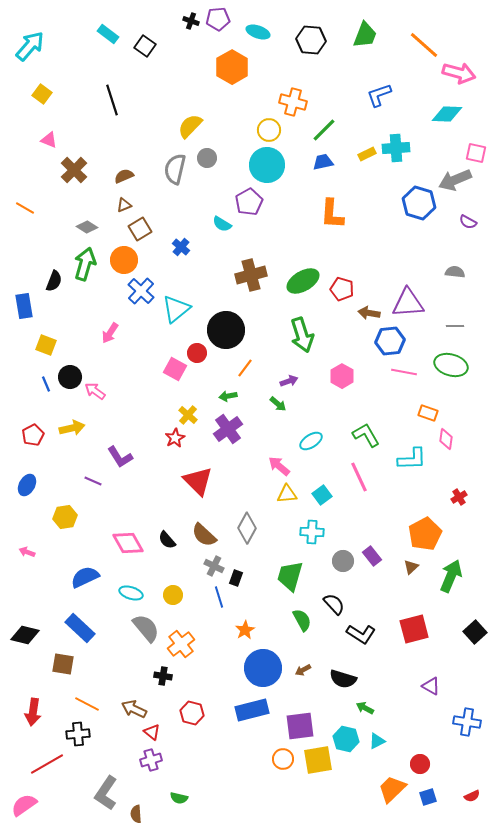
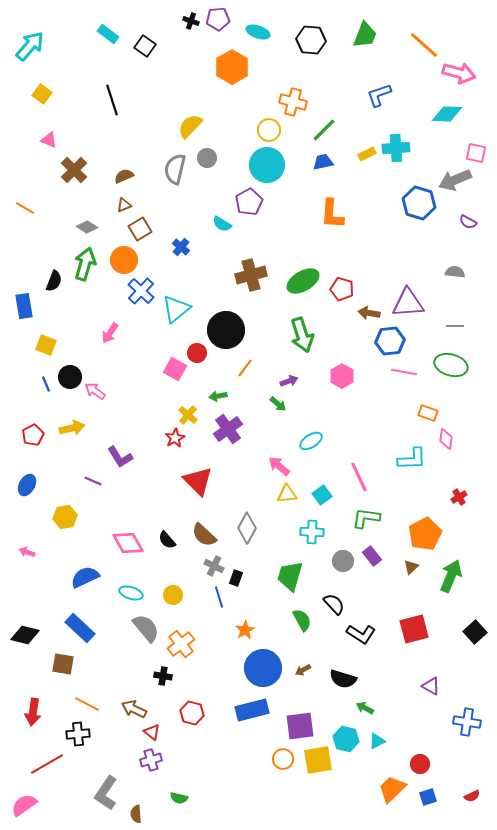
green arrow at (228, 396): moved 10 px left
green L-shape at (366, 435): moved 83 px down; rotated 52 degrees counterclockwise
